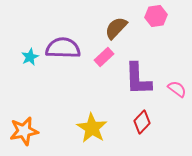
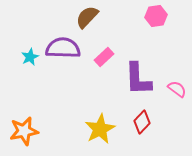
brown semicircle: moved 29 px left, 11 px up
yellow star: moved 8 px right, 1 px down; rotated 12 degrees clockwise
